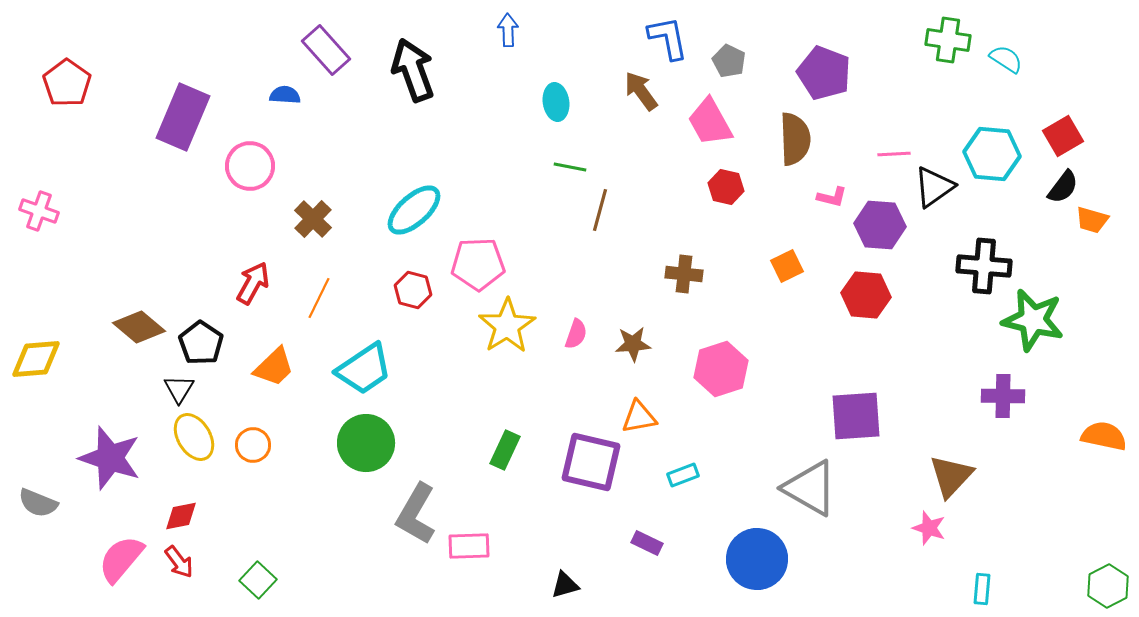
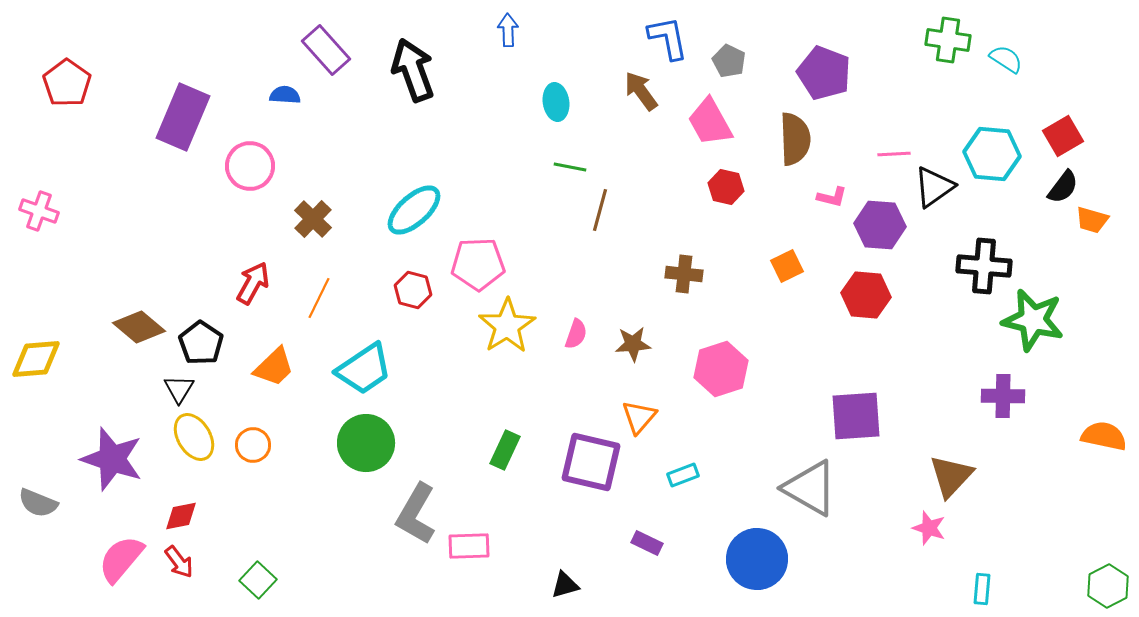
orange triangle at (639, 417): rotated 39 degrees counterclockwise
purple star at (110, 458): moved 2 px right, 1 px down
